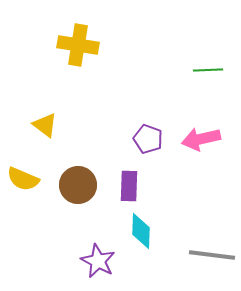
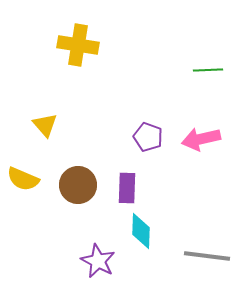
yellow triangle: rotated 12 degrees clockwise
purple pentagon: moved 2 px up
purple rectangle: moved 2 px left, 2 px down
gray line: moved 5 px left, 1 px down
